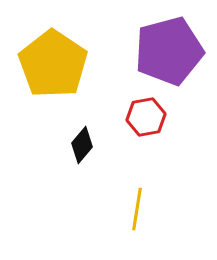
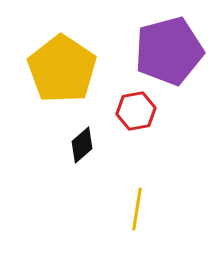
yellow pentagon: moved 9 px right, 5 px down
red hexagon: moved 10 px left, 6 px up
black diamond: rotated 9 degrees clockwise
